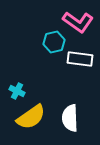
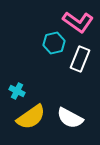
cyan hexagon: moved 1 px down
white rectangle: rotated 75 degrees counterclockwise
white semicircle: rotated 60 degrees counterclockwise
